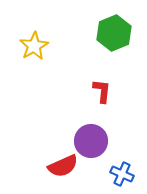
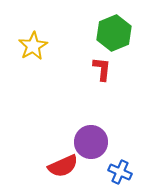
yellow star: moved 1 px left
red L-shape: moved 22 px up
purple circle: moved 1 px down
blue cross: moved 2 px left, 2 px up
